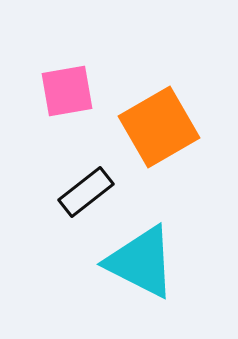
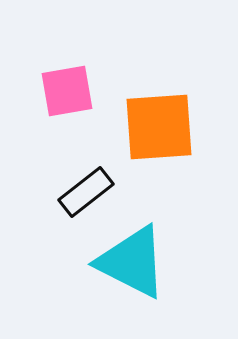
orange square: rotated 26 degrees clockwise
cyan triangle: moved 9 px left
